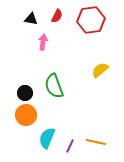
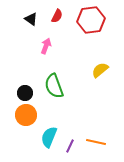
black triangle: rotated 24 degrees clockwise
pink arrow: moved 3 px right, 4 px down; rotated 14 degrees clockwise
cyan semicircle: moved 2 px right, 1 px up
